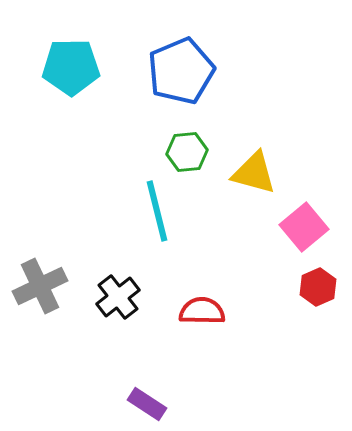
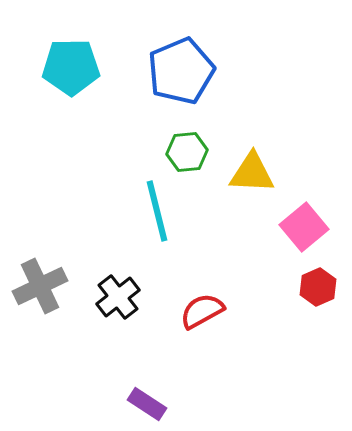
yellow triangle: moved 2 px left; rotated 12 degrees counterclockwise
red semicircle: rotated 30 degrees counterclockwise
